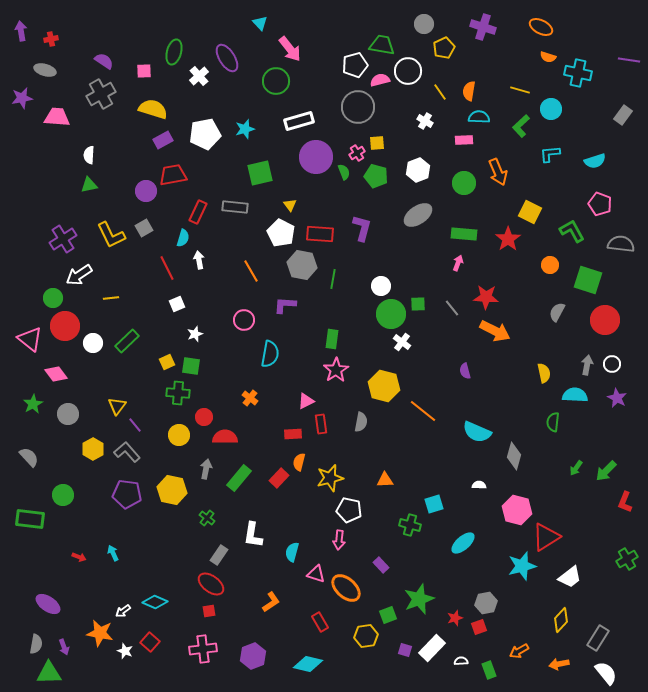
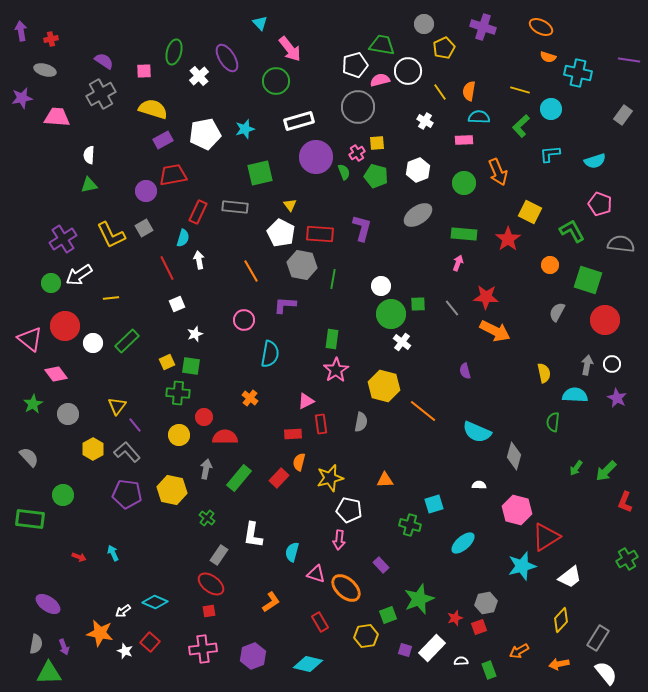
green circle at (53, 298): moved 2 px left, 15 px up
